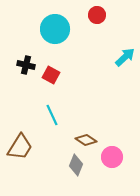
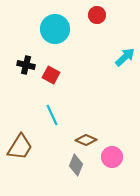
brown diamond: rotated 10 degrees counterclockwise
